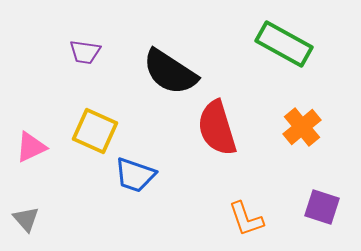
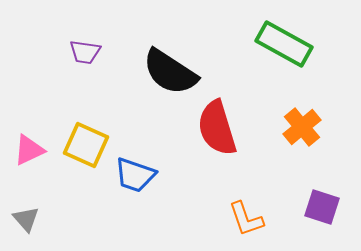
yellow square: moved 9 px left, 14 px down
pink triangle: moved 2 px left, 3 px down
